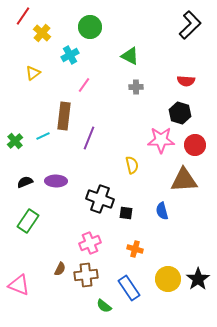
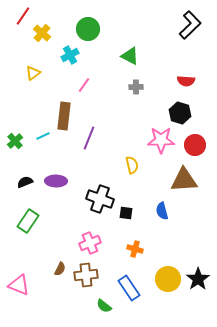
green circle: moved 2 px left, 2 px down
